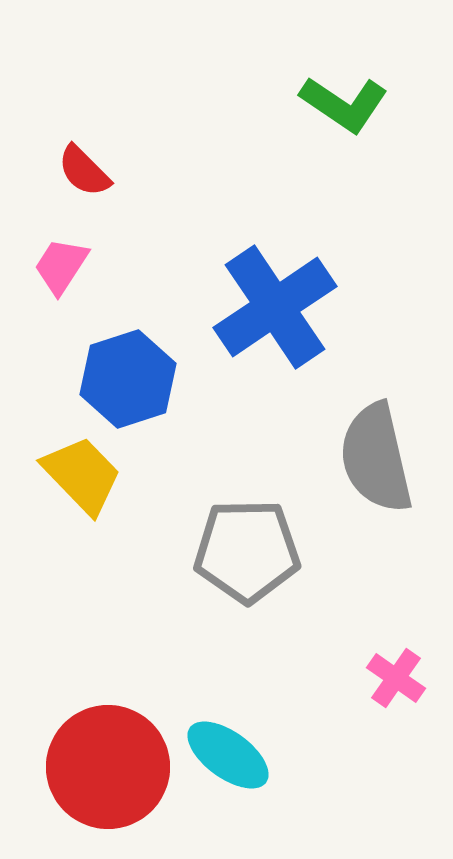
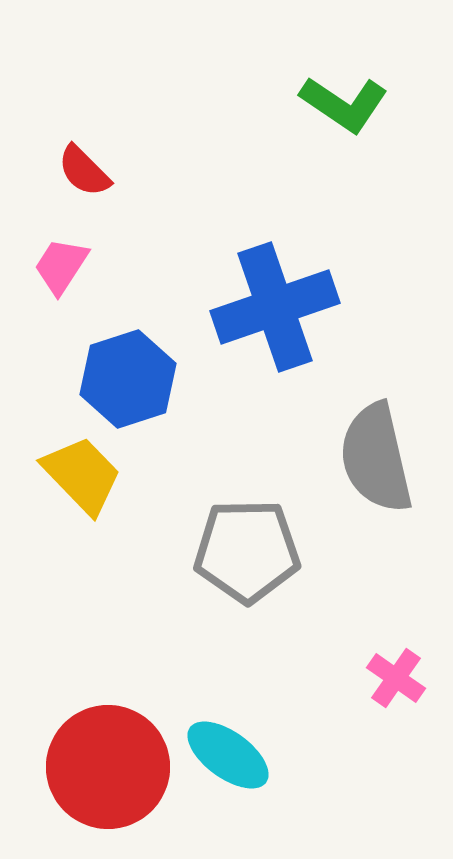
blue cross: rotated 15 degrees clockwise
